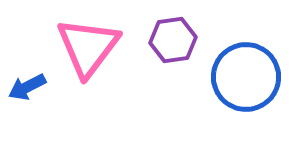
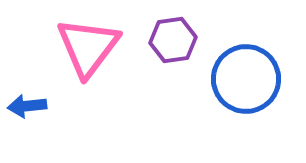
blue circle: moved 2 px down
blue arrow: moved 19 px down; rotated 21 degrees clockwise
